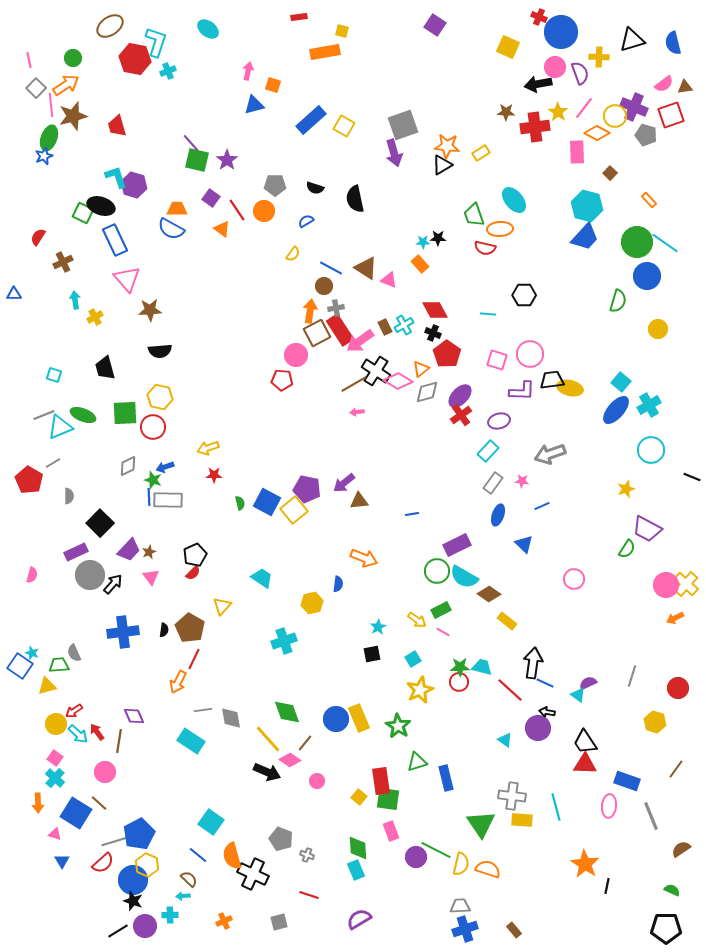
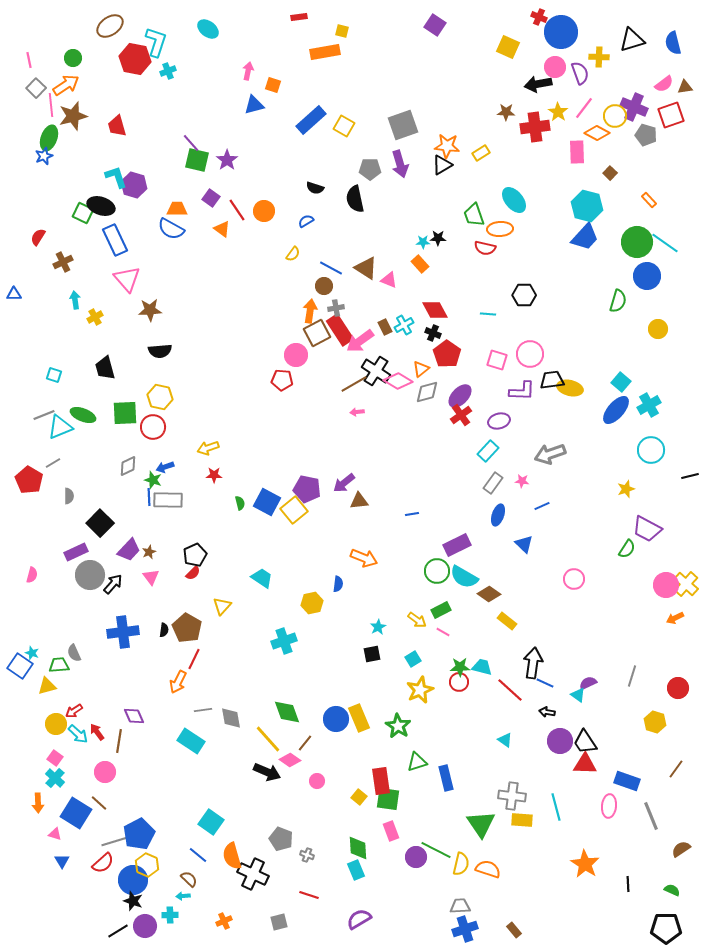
purple arrow at (394, 153): moved 6 px right, 11 px down
gray pentagon at (275, 185): moved 95 px right, 16 px up
black line at (692, 477): moved 2 px left, 1 px up; rotated 36 degrees counterclockwise
brown pentagon at (190, 628): moved 3 px left
purple circle at (538, 728): moved 22 px right, 13 px down
black line at (607, 886): moved 21 px right, 2 px up; rotated 14 degrees counterclockwise
